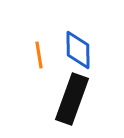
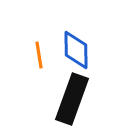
blue diamond: moved 2 px left
